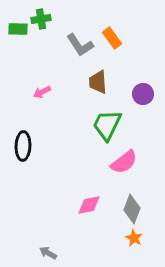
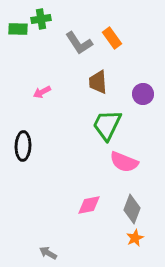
gray L-shape: moved 1 px left, 2 px up
pink semicircle: rotated 60 degrees clockwise
orange star: moved 1 px right; rotated 18 degrees clockwise
